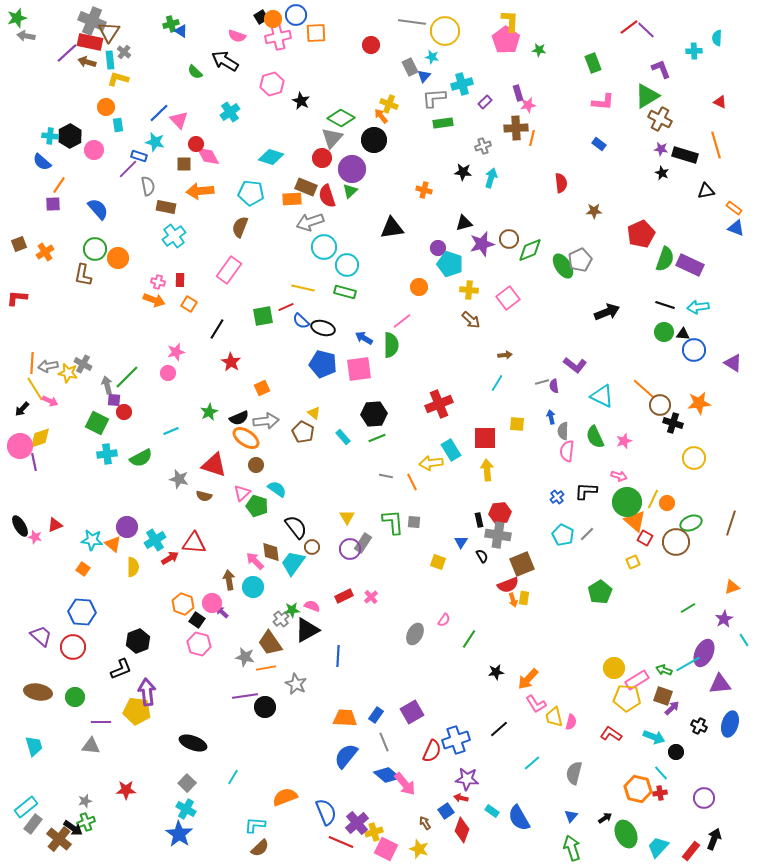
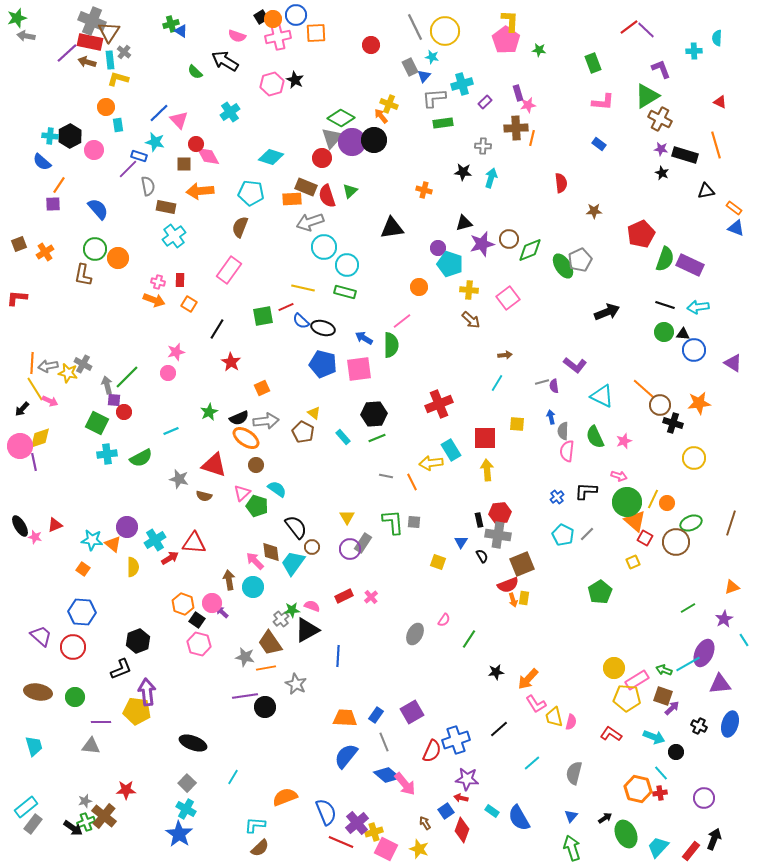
gray line at (412, 22): moved 3 px right, 5 px down; rotated 56 degrees clockwise
black star at (301, 101): moved 6 px left, 21 px up
gray cross at (483, 146): rotated 21 degrees clockwise
purple circle at (352, 169): moved 27 px up
brown cross at (59, 839): moved 45 px right, 23 px up
